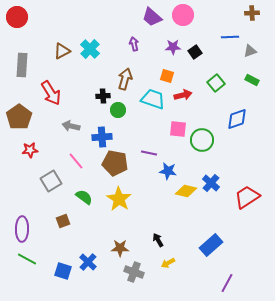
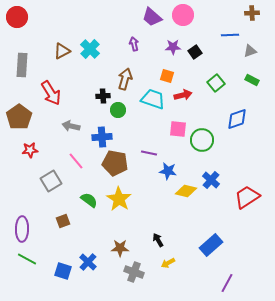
blue line at (230, 37): moved 2 px up
blue cross at (211, 183): moved 3 px up
green semicircle at (84, 197): moved 5 px right, 3 px down
